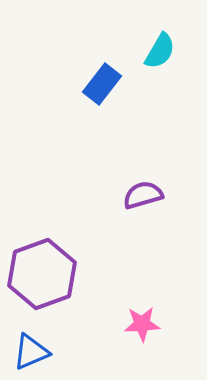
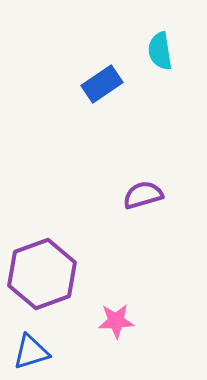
cyan semicircle: rotated 141 degrees clockwise
blue rectangle: rotated 18 degrees clockwise
pink star: moved 26 px left, 3 px up
blue triangle: rotated 6 degrees clockwise
